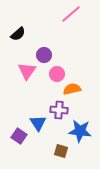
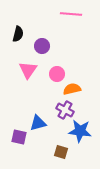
pink line: rotated 45 degrees clockwise
black semicircle: rotated 35 degrees counterclockwise
purple circle: moved 2 px left, 9 px up
pink triangle: moved 1 px right, 1 px up
purple cross: moved 6 px right; rotated 24 degrees clockwise
blue triangle: rotated 48 degrees clockwise
purple square: moved 1 px down; rotated 21 degrees counterclockwise
brown square: moved 1 px down
